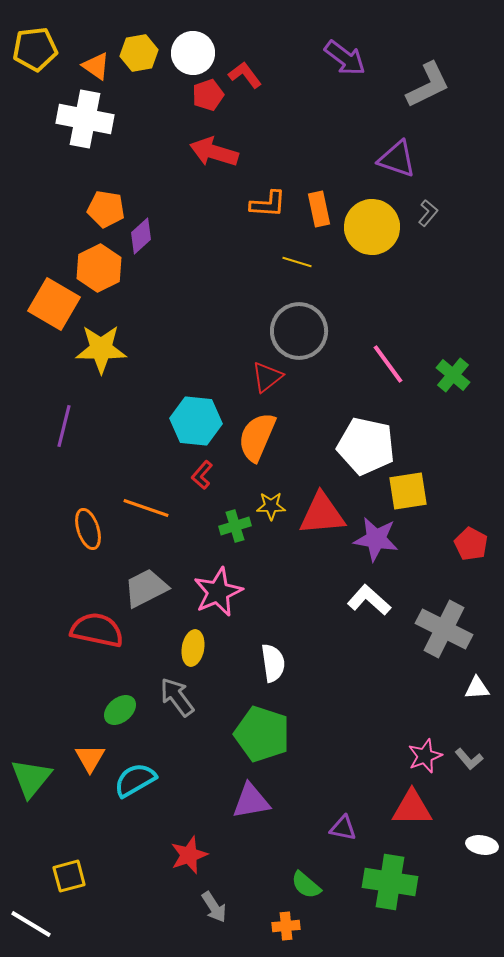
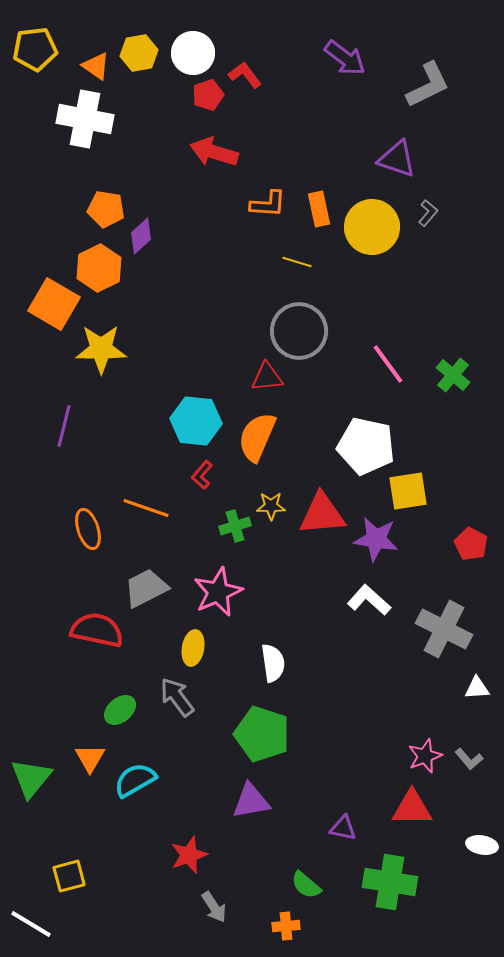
red triangle at (267, 377): rotated 32 degrees clockwise
